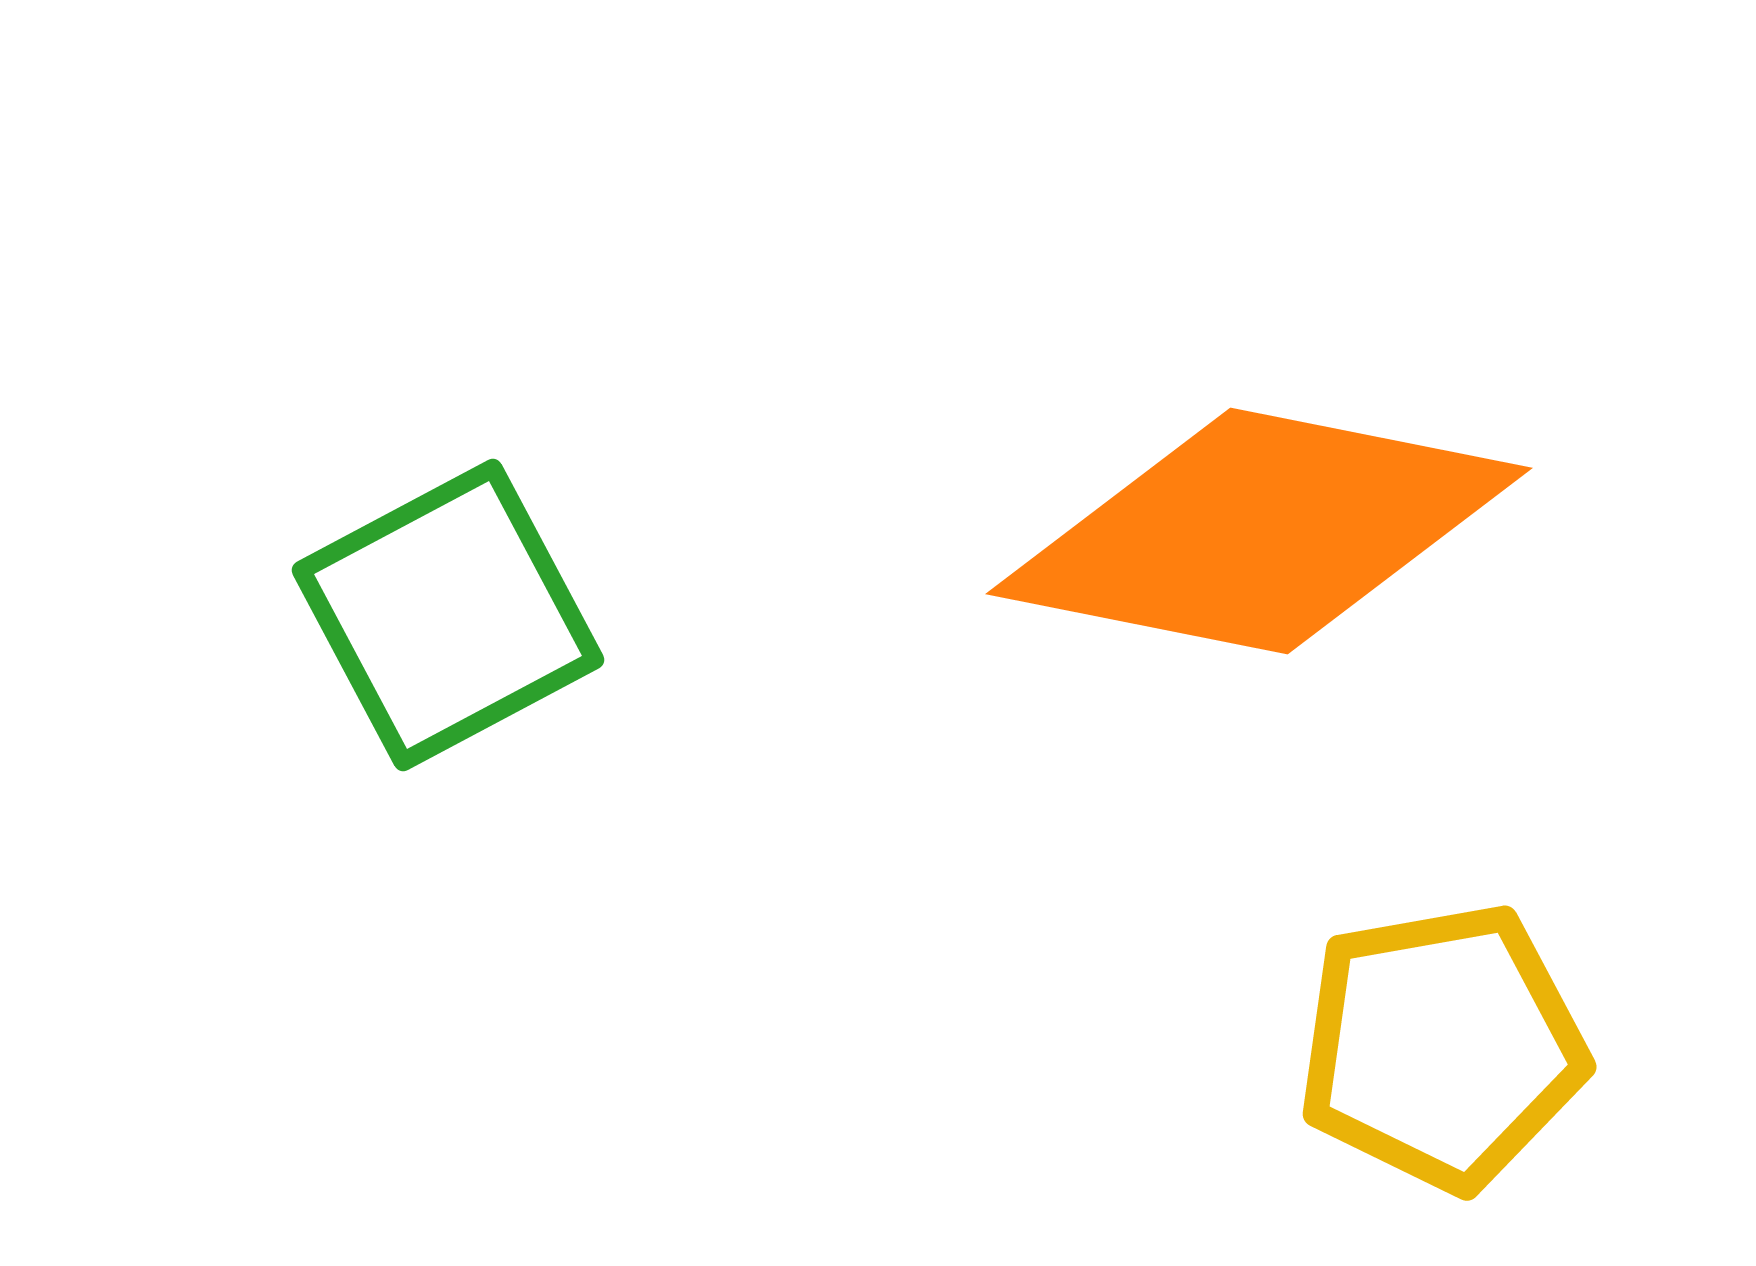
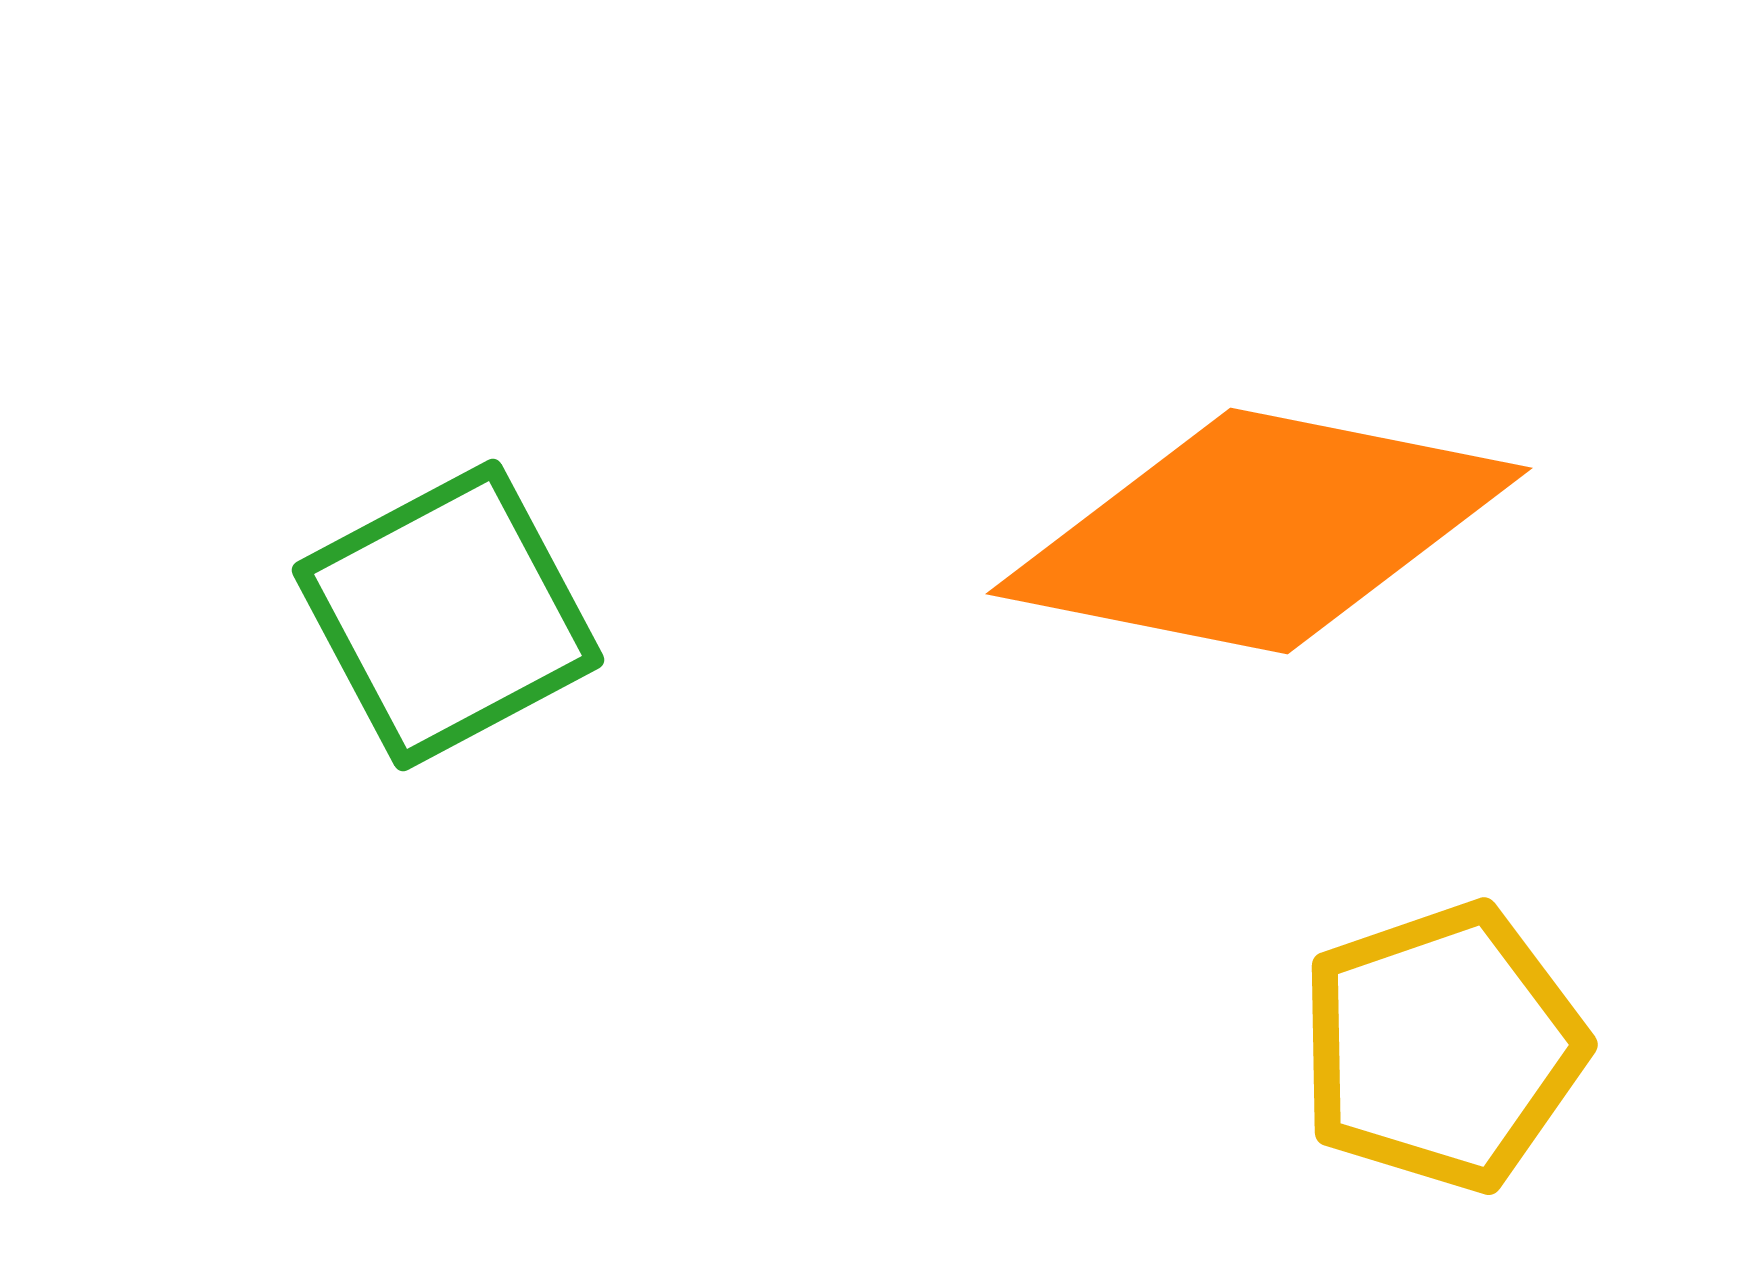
yellow pentagon: rotated 9 degrees counterclockwise
